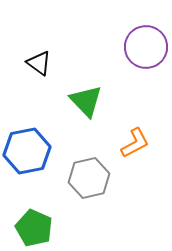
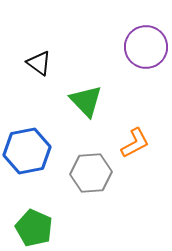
gray hexagon: moved 2 px right, 5 px up; rotated 9 degrees clockwise
